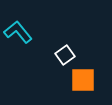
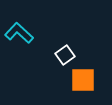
cyan L-shape: moved 1 px right, 1 px down; rotated 8 degrees counterclockwise
